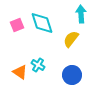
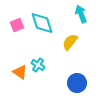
cyan arrow: rotated 18 degrees counterclockwise
yellow semicircle: moved 1 px left, 3 px down
blue circle: moved 5 px right, 8 px down
